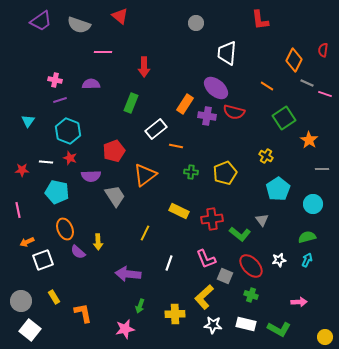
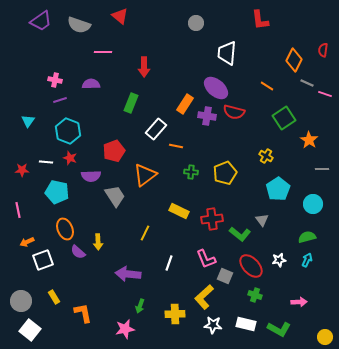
white rectangle at (156, 129): rotated 10 degrees counterclockwise
green cross at (251, 295): moved 4 px right
